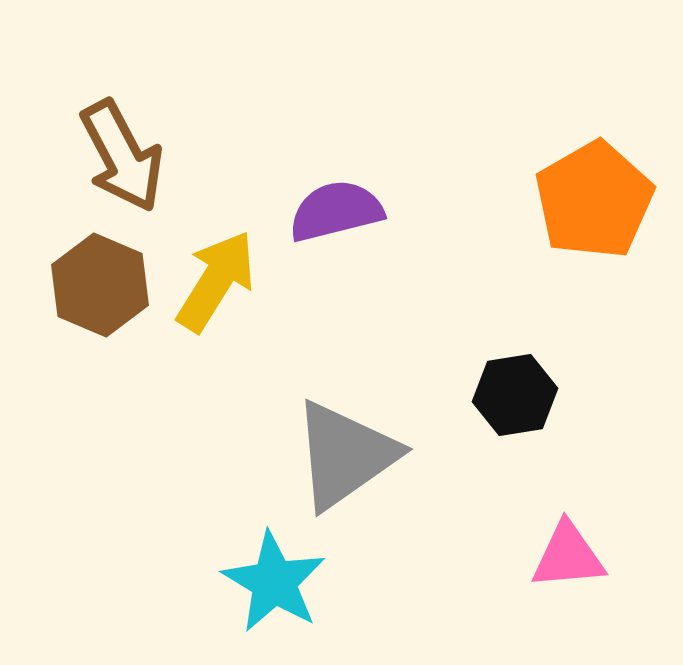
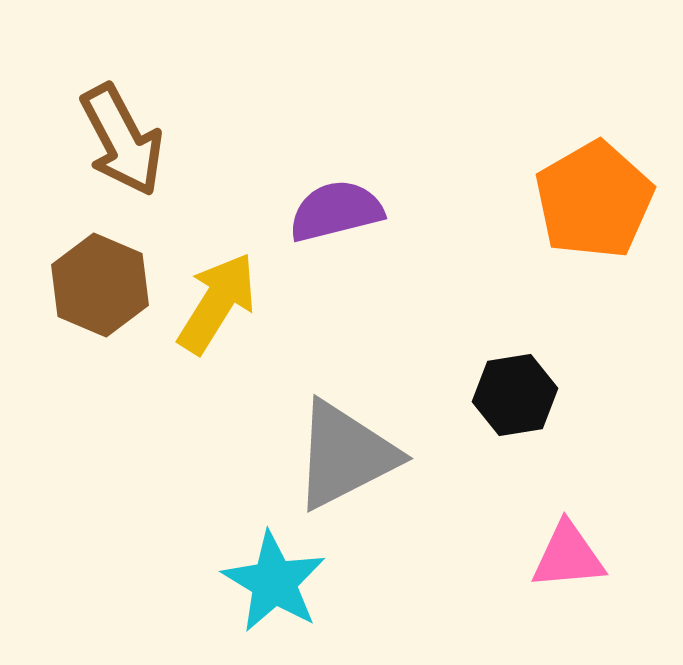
brown arrow: moved 16 px up
yellow arrow: moved 1 px right, 22 px down
gray triangle: rotated 8 degrees clockwise
